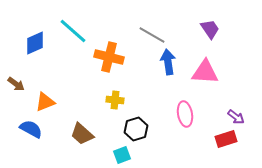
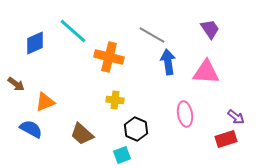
pink triangle: moved 1 px right
black hexagon: rotated 20 degrees counterclockwise
